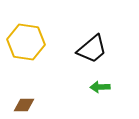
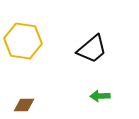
yellow hexagon: moved 3 px left, 1 px up
green arrow: moved 9 px down
